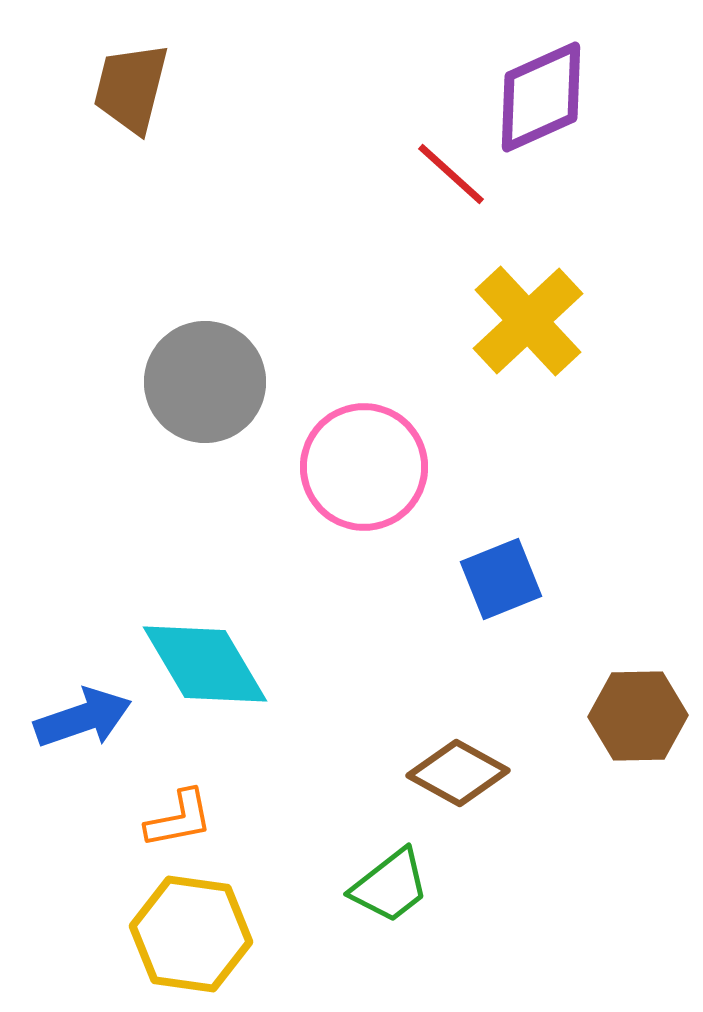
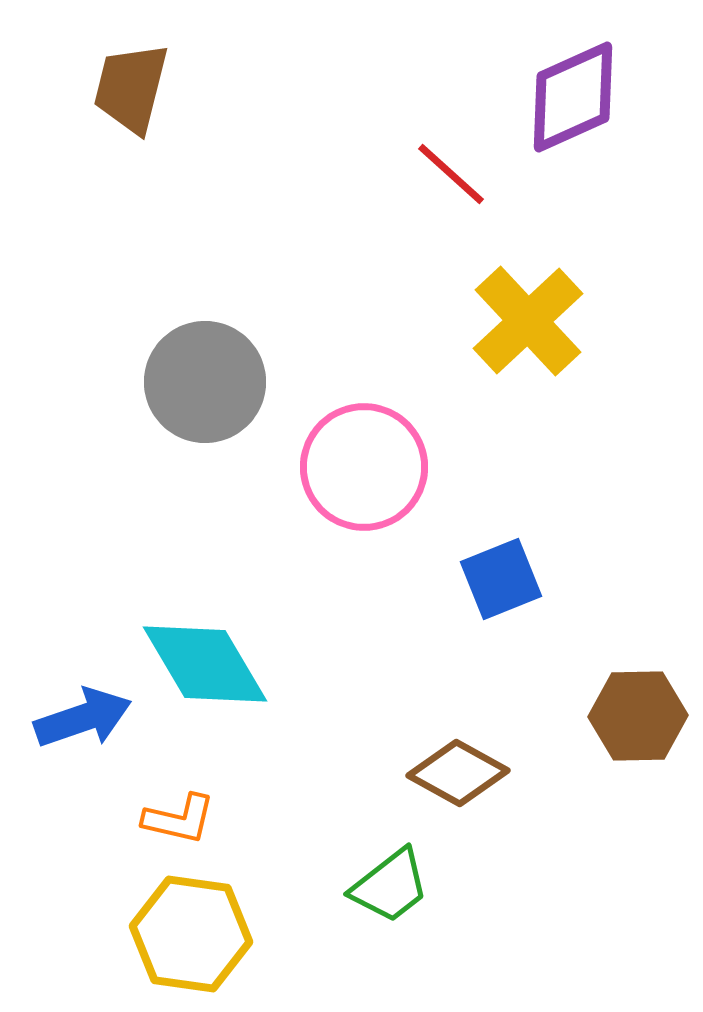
purple diamond: moved 32 px right
orange L-shape: rotated 24 degrees clockwise
